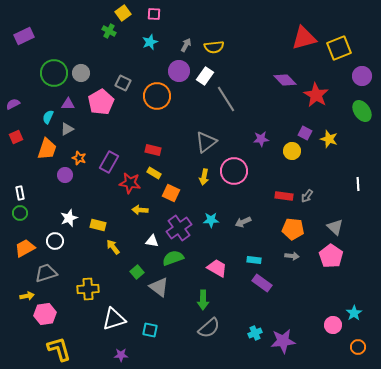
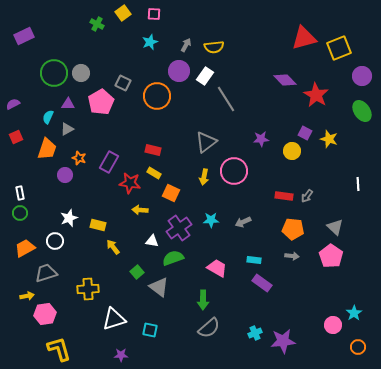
green cross at (109, 31): moved 12 px left, 7 px up
